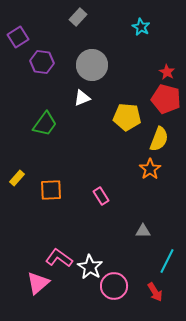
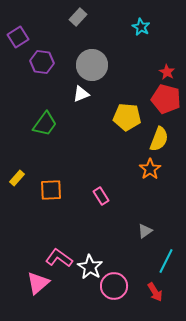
white triangle: moved 1 px left, 4 px up
gray triangle: moved 2 px right; rotated 35 degrees counterclockwise
cyan line: moved 1 px left
